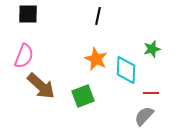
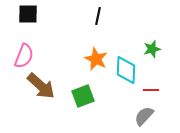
red line: moved 3 px up
